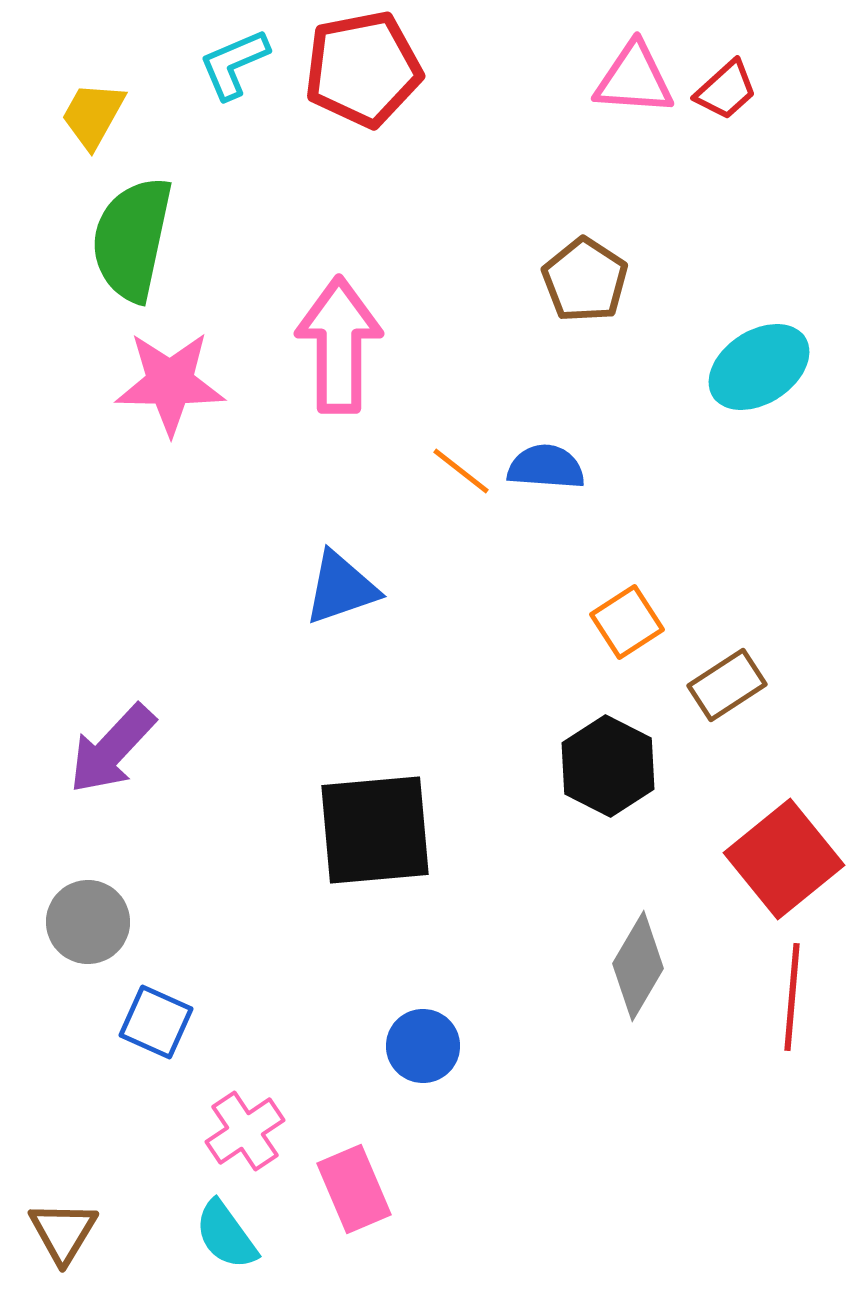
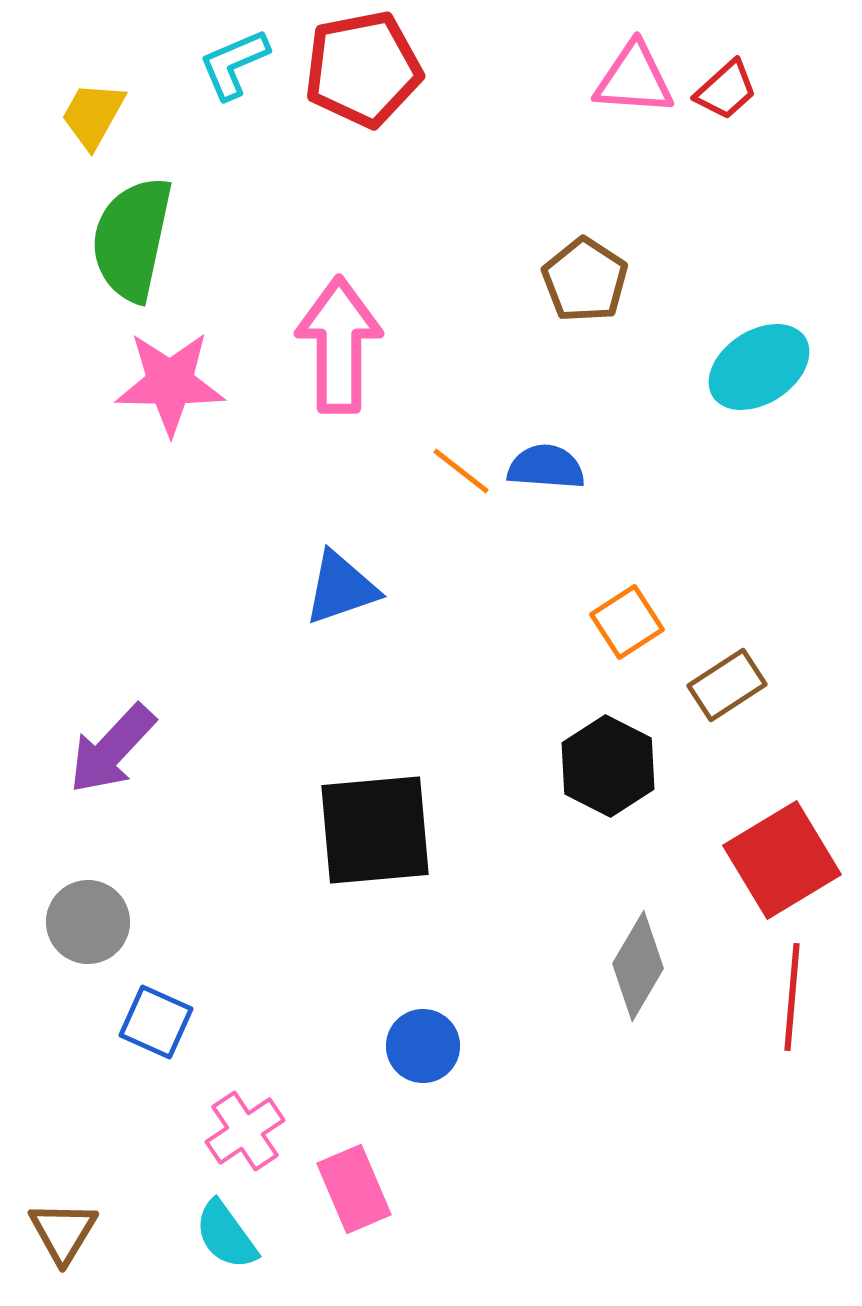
red square: moved 2 px left, 1 px down; rotated 8 degrees clockwise
